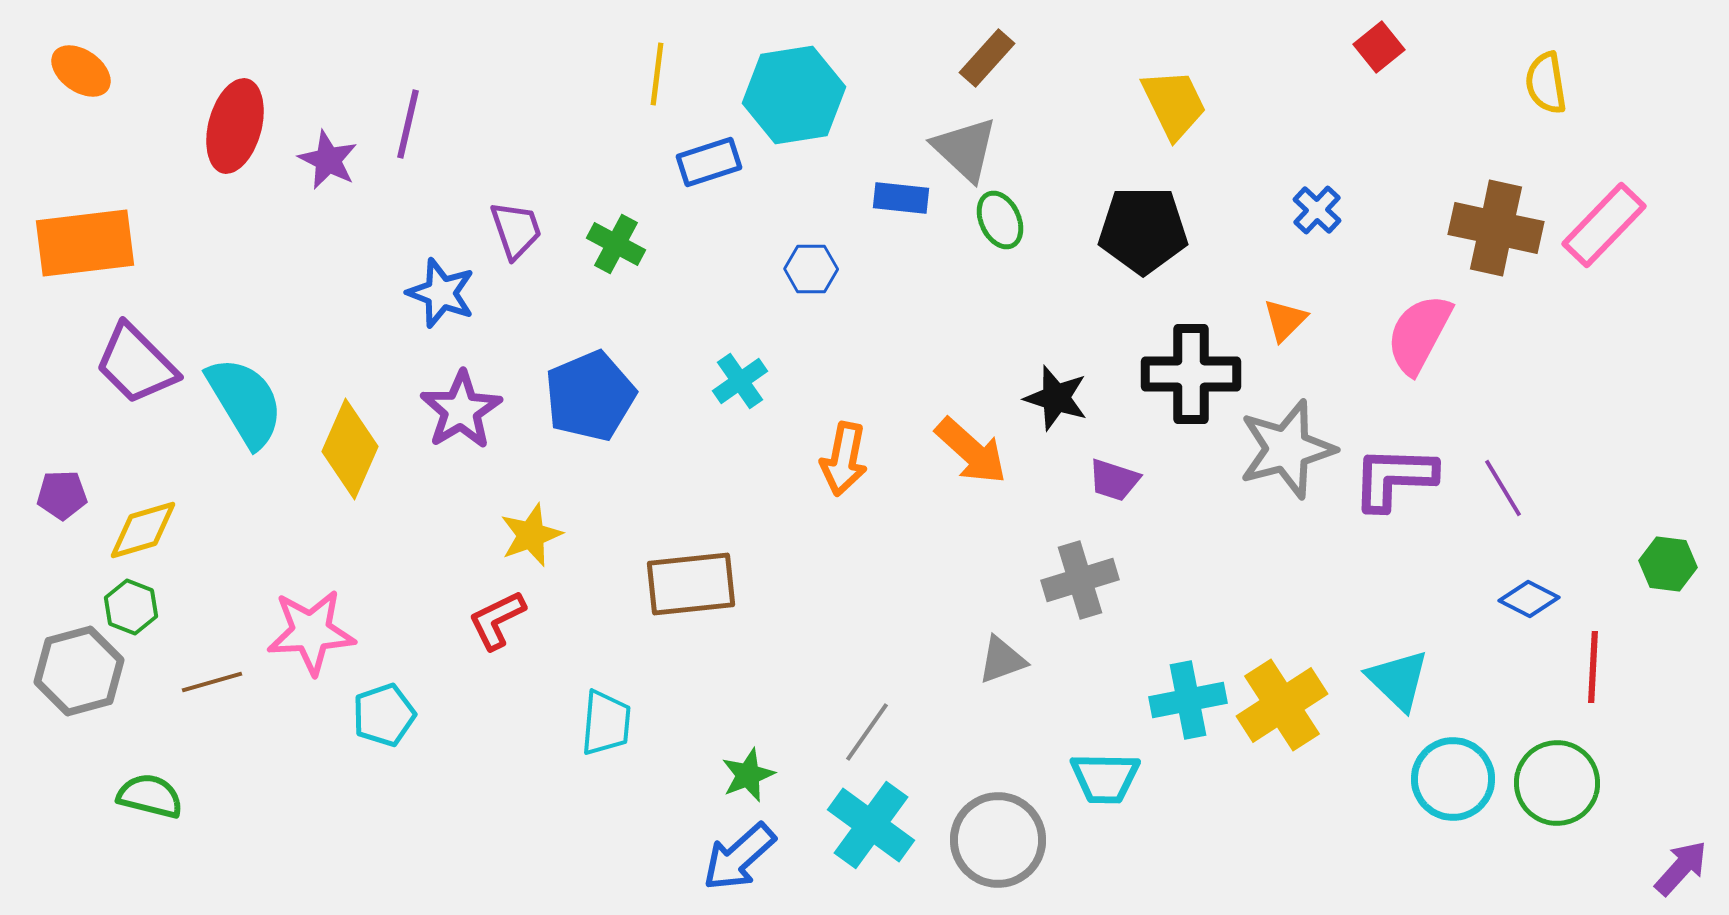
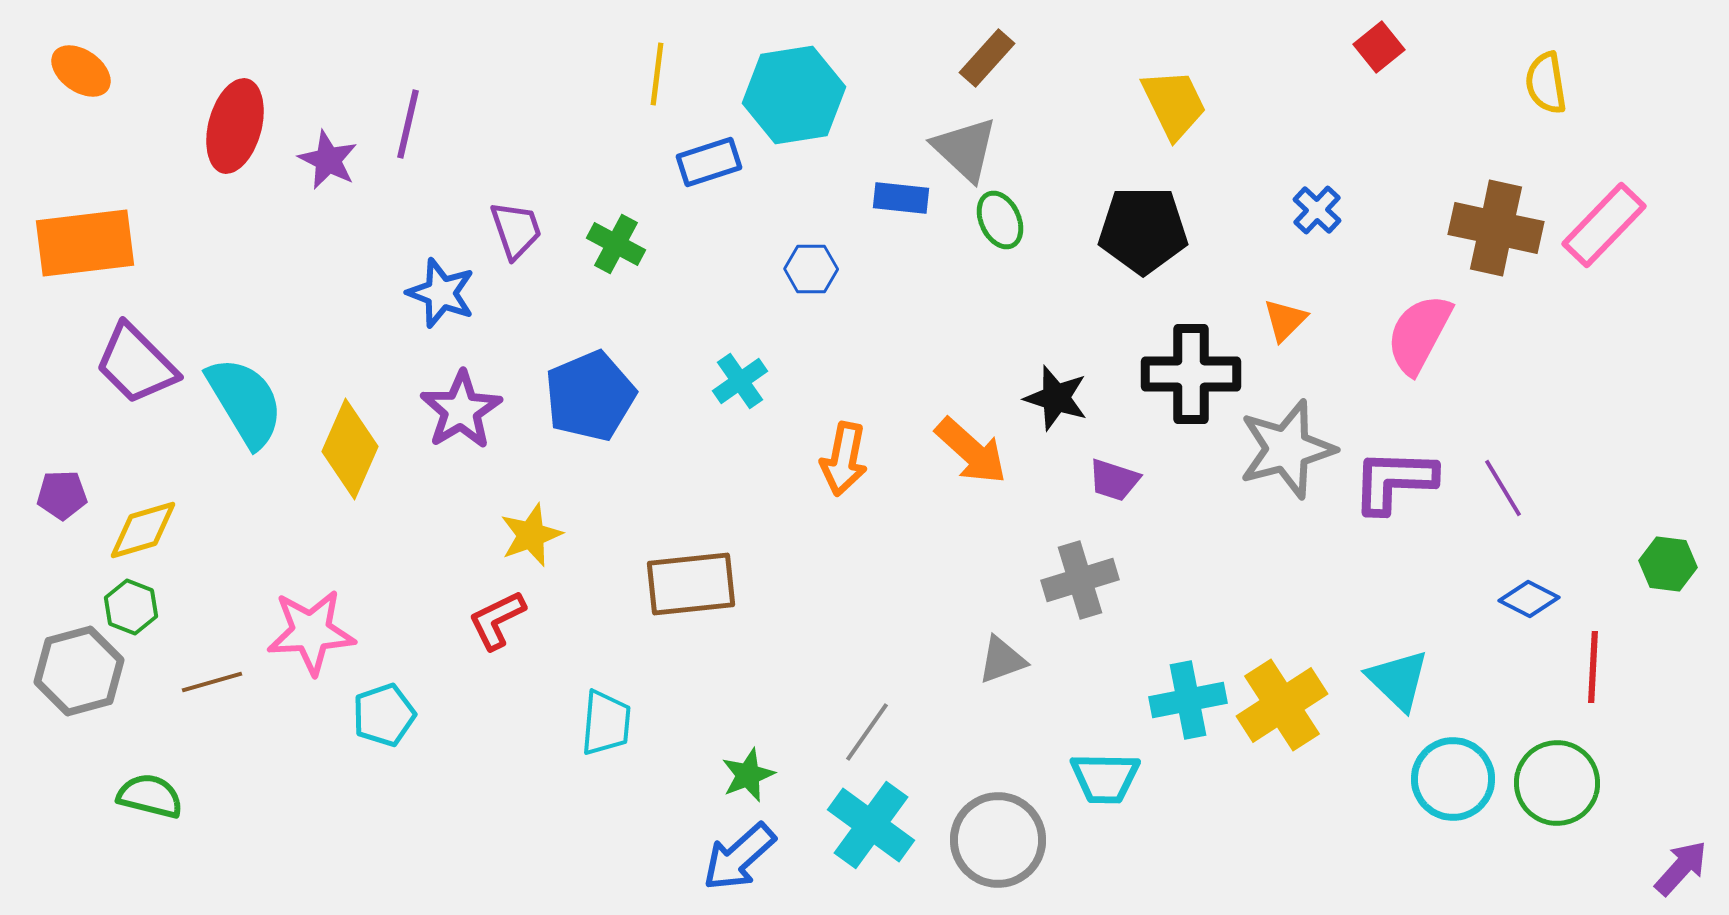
purple L-shape at (1394, 478): moved 3 px down
